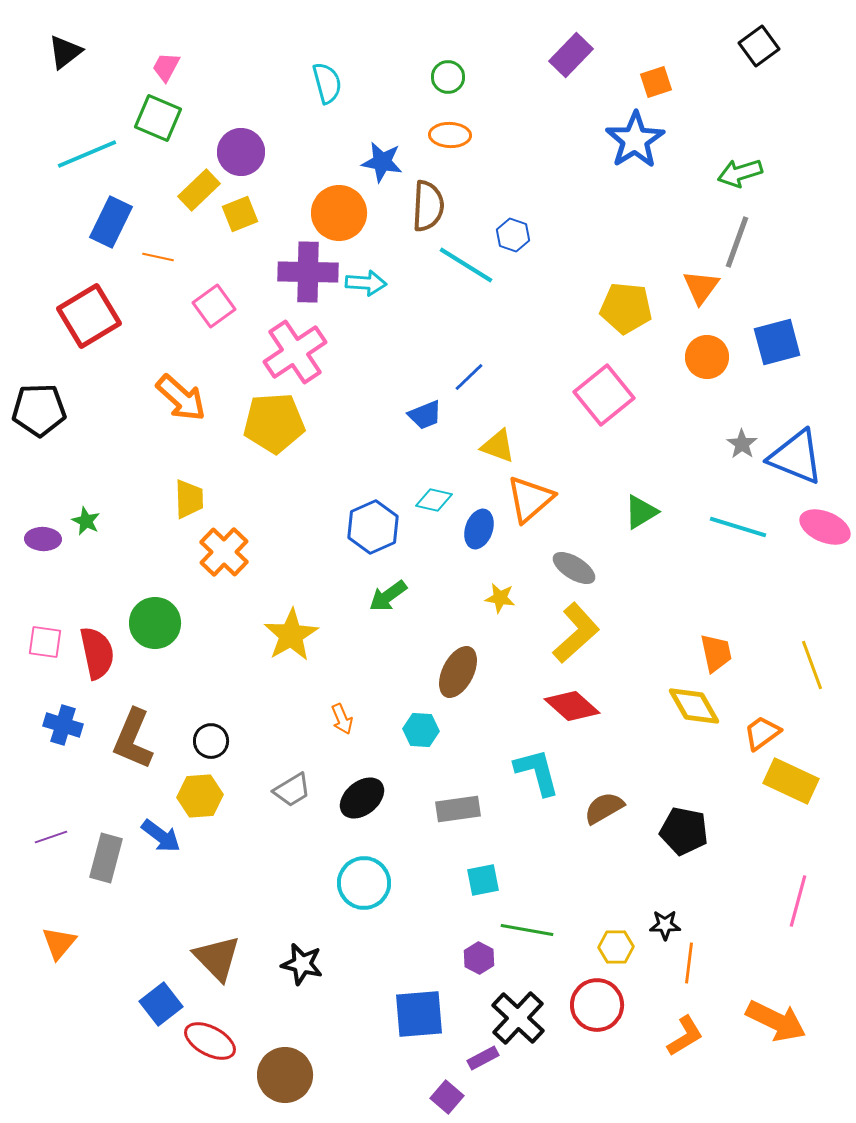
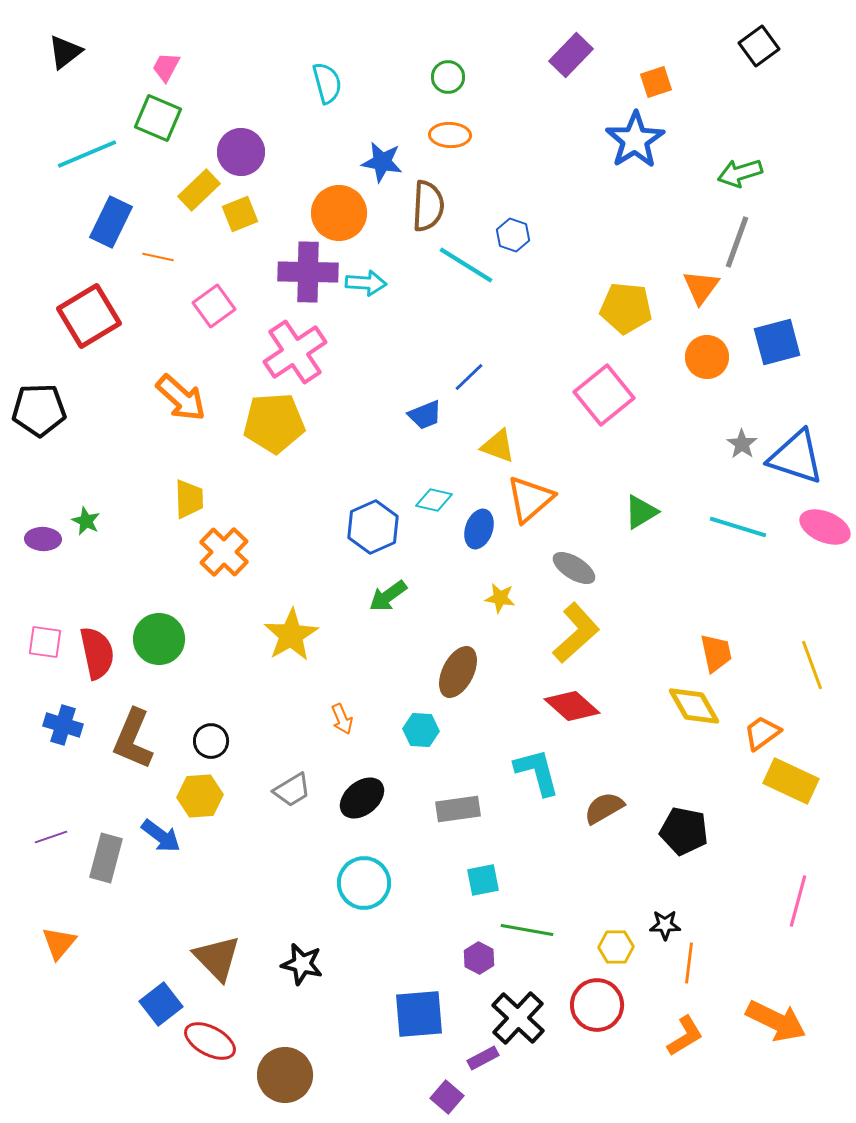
blue triangle at (796, 457): rotated 4 degrees counterclockwise
green circle at (155, 623): moved 4 px right, 16 px down
